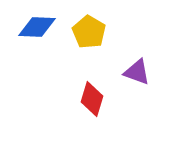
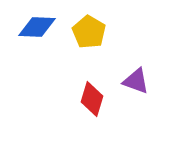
purple triangle: moved 1 px left, 9 px down
